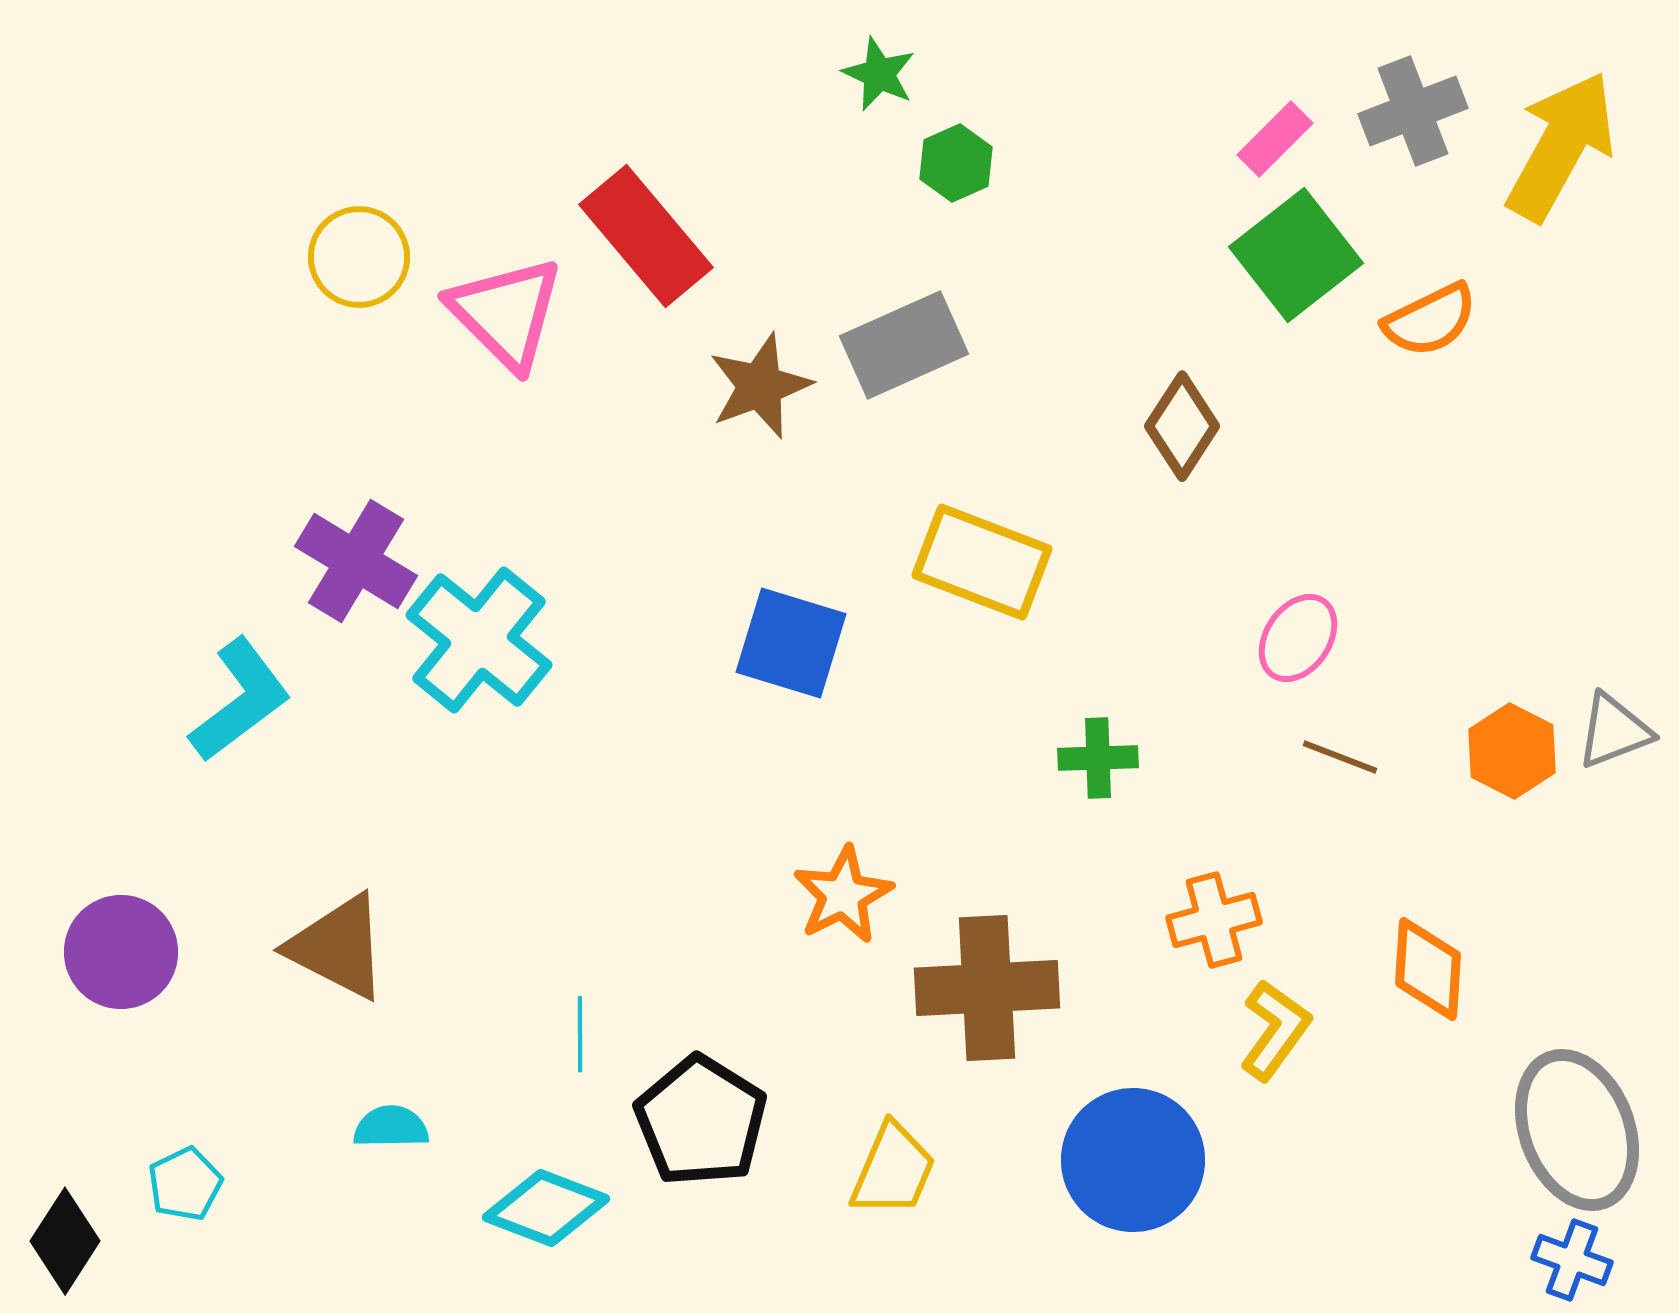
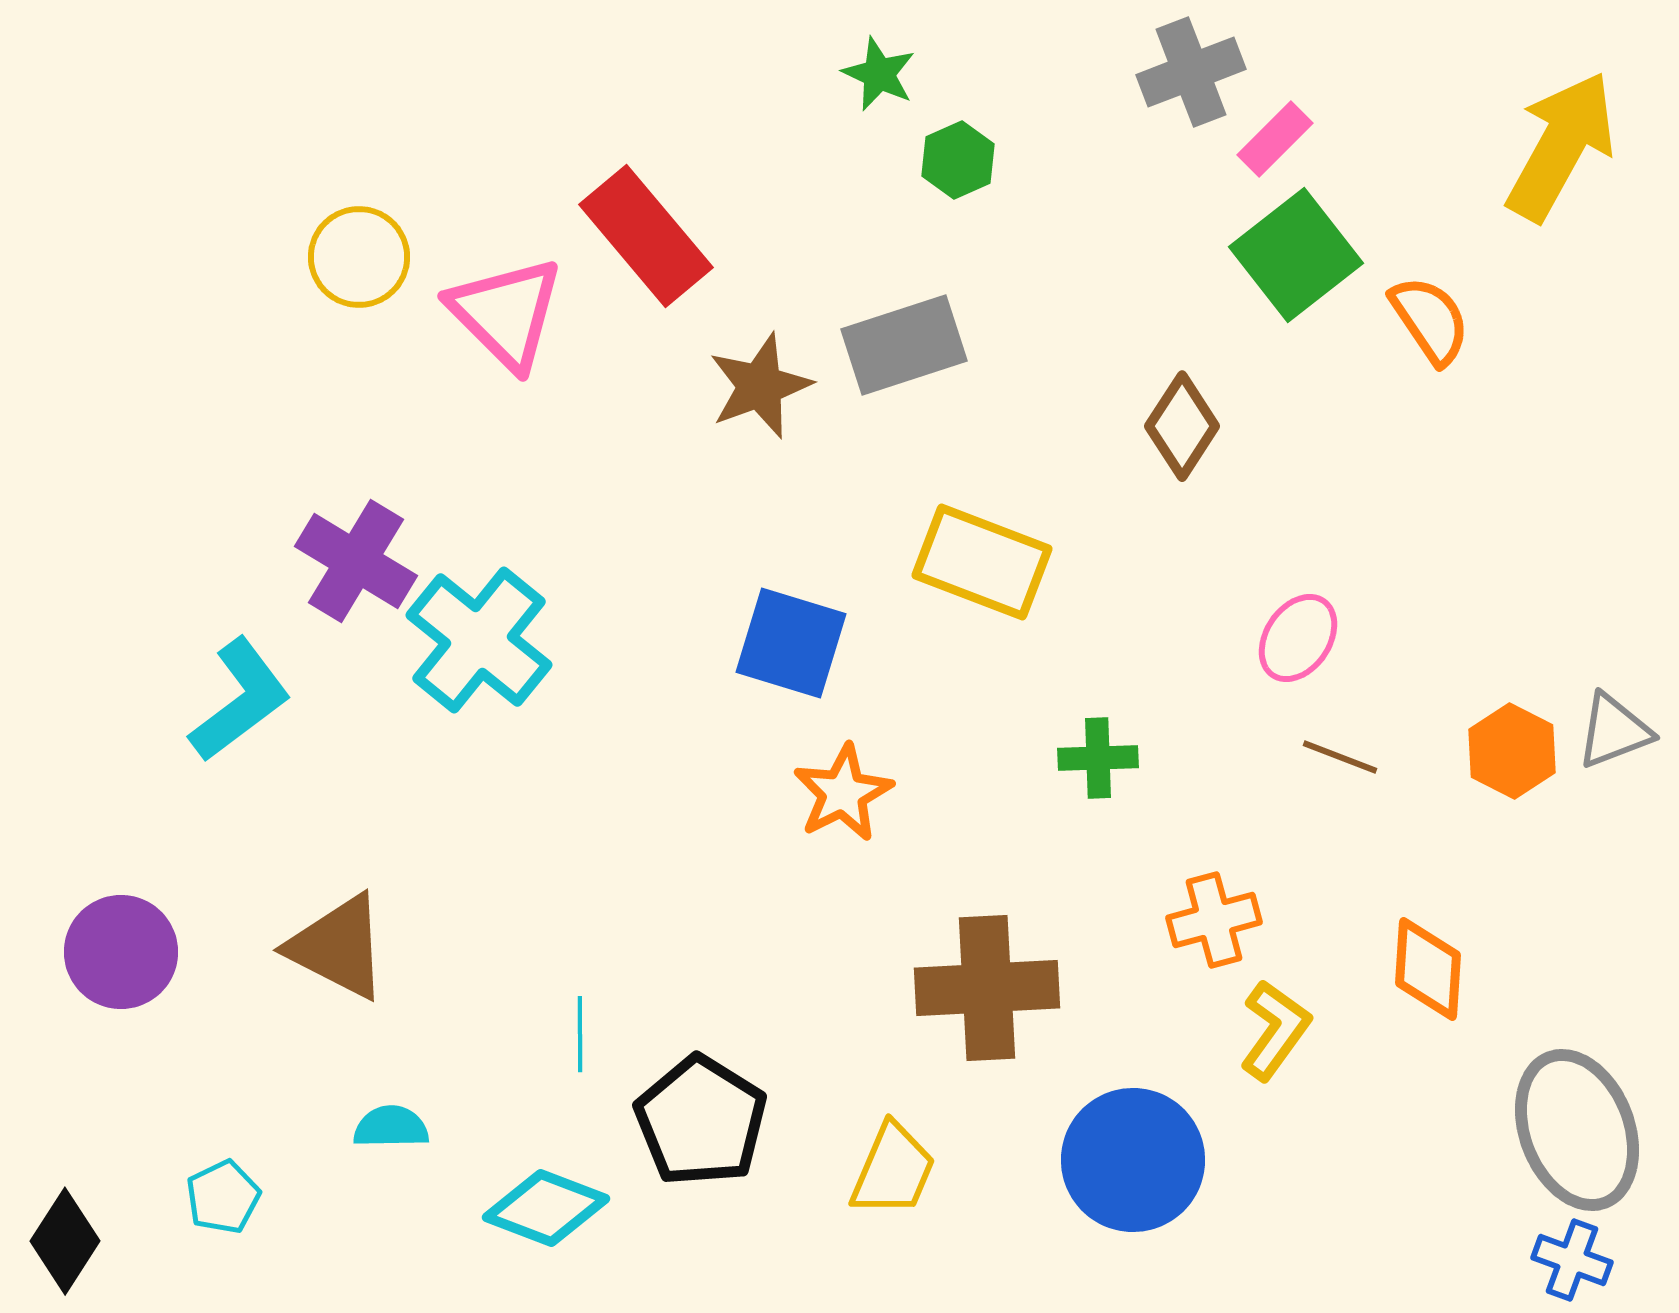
gray cross: moved 222 px left, 39 px up
green hexagon: moved 2 px right, 3 px up
orange semicircle: rotated 98 degrees counterclockwise
gray rectangle: rotated 6 degrees clockwise
orange star: moved 102 px up
cyan pentagon: moved 38 px right, 13 px down
